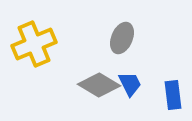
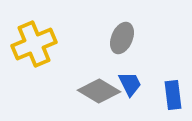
gray diamond: moved 6 px down
